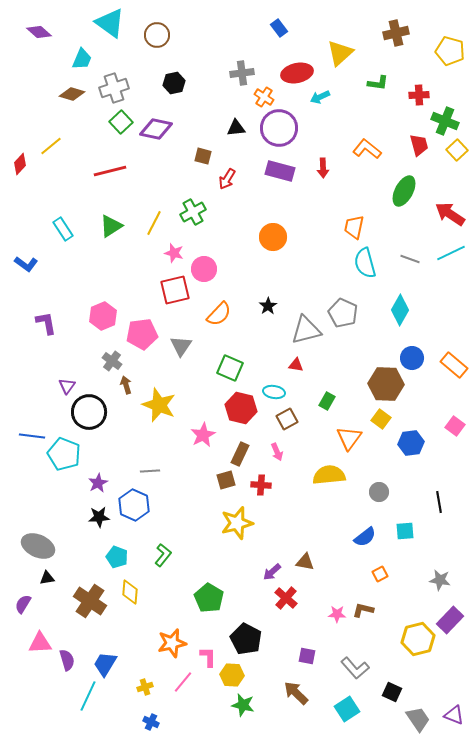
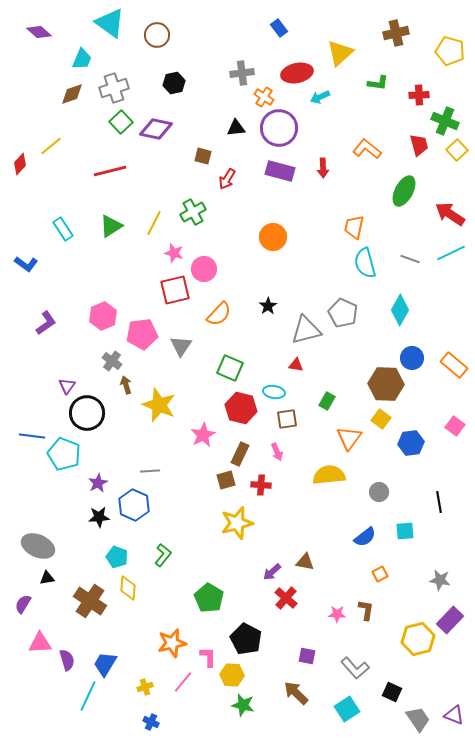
brown diamond at (72, 94): rotated 35 degrees counterclockwise
purple L-shape at (46, 323): rotated 65 degrees clockwise
black circle at (89, 412): moved 2 px left, 1 px down
brown square at (287, 419): rotated 20 degrees clockwise
yellow diamond at (130, 592): moved 2 px left, 4 px up
brown L-shape at (363, 610): moved 3 px right; rotated 85 degrees clockwise
